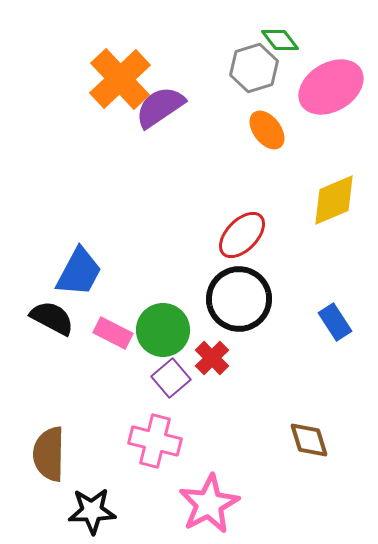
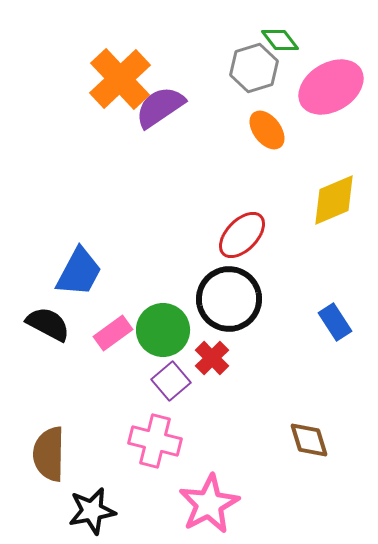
black circle: moved 10 px left
black semicircle: moved 4 px left, 6 px down
pink rectangle: rotated 63 degrees counterclockwise
purple square: moved 3 px down
black star: rotated 9 degrees counterclockwise
